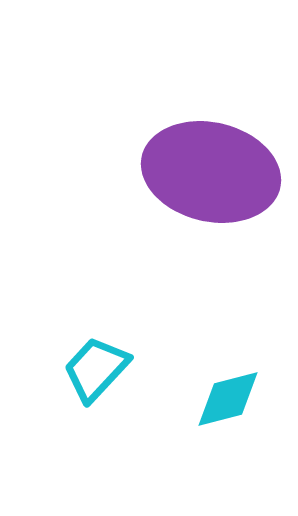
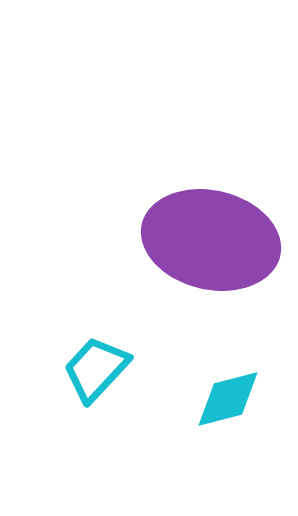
purple ellipse: moved 68 px down
